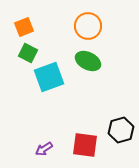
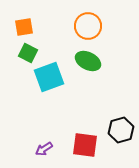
orange square: rotated 12 degrees clockwise
